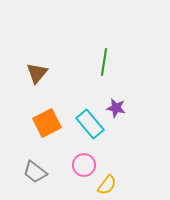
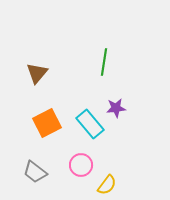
purple star: rotated 18 degrees counterclockwise
pink circle: moved 3 px left
